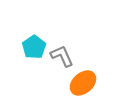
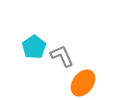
orange ellipse: rotated 12 degrees counterclockwise
